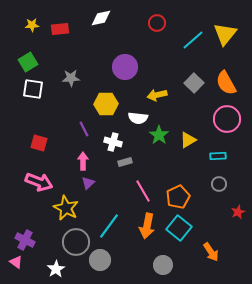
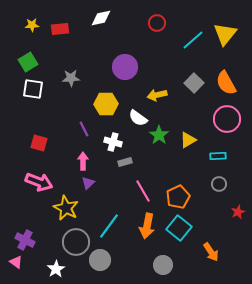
white semicircle at (138, 118): rotated 30 degrees clockwise
